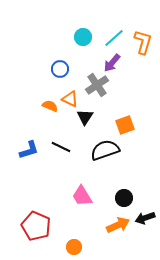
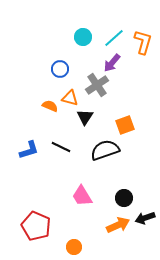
orange triangle: moved 1 px up; rotated 12 degrees counterclockwise
